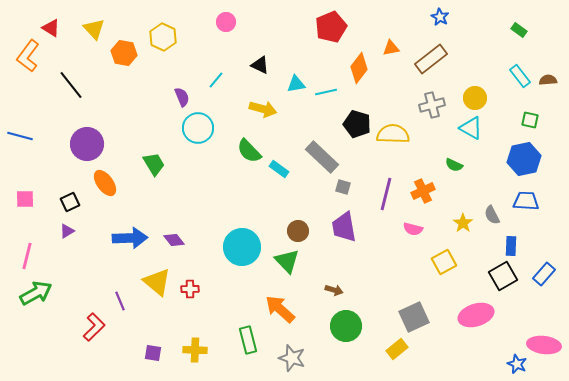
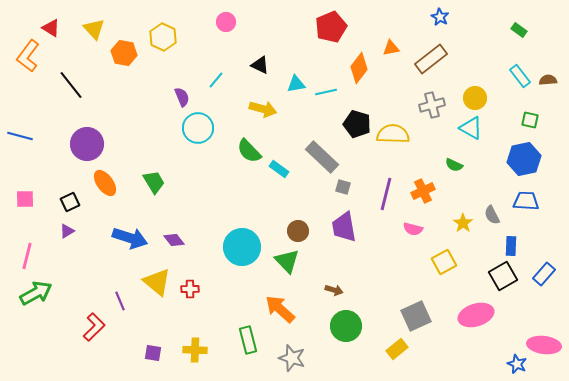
green trapezoid at (154, 164): moved 18 px down
blue arrow at (130, 238): rotated 20 degrees clockwise
gray square at (414, 317): moved 2 px right, 1 px up
